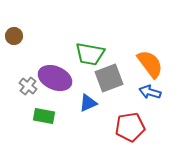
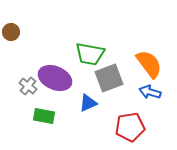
brown circle: moved 3 px left, 4 px up
orange semicircle: moved 1 px left
